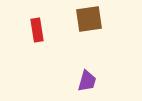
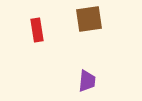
purple trapezoid: rotated 10 degrees counterclockwise
